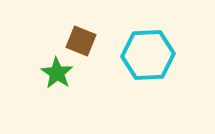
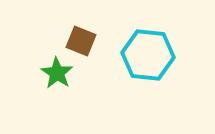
cyan hexagon: rotated 9 degrees clockwise
